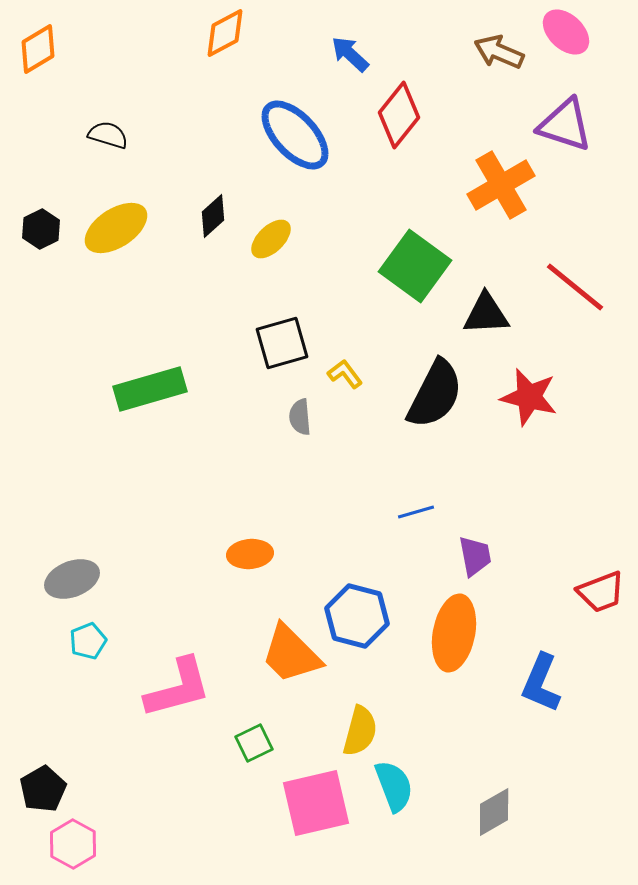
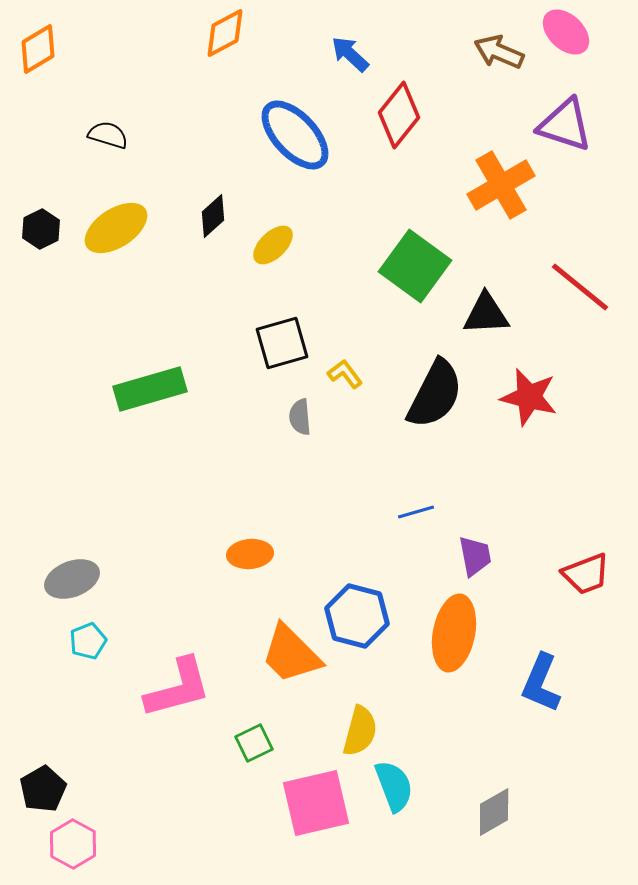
yellow ellipse at (271, 239): moved 2 px right, 6 px down
red line at (575, 287): moved 5 px right
red trapezoid at (601, 592): moved 15 px left, 18 px up
